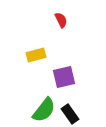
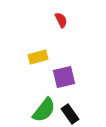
yellow rectangle: moved 2 px right, 2 px down
